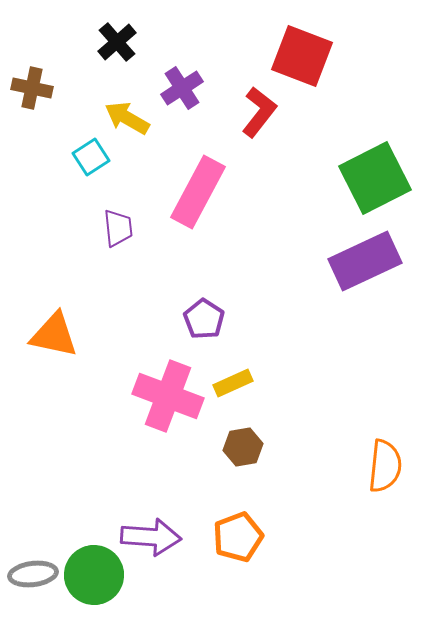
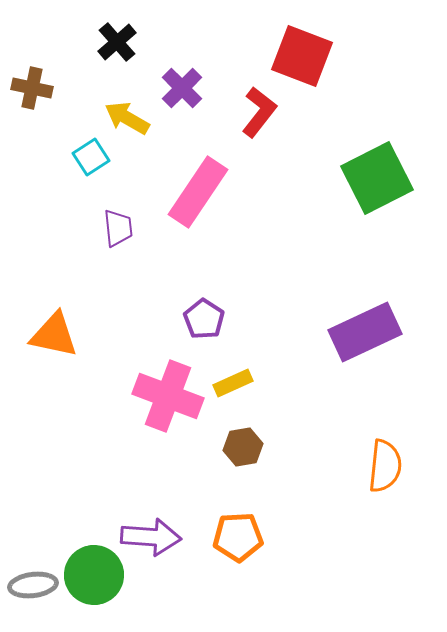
purple cross: rotated 12 degrees counterclockwise
green square: moved 2 px right
pink rectangle: rotated 6 degrees clockwise
purple rectangle: moved 71 px down
orange pentagon: rotated 18 degrees clockwise
gray ellipse: moved 11 px down
